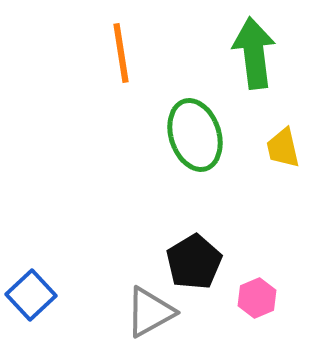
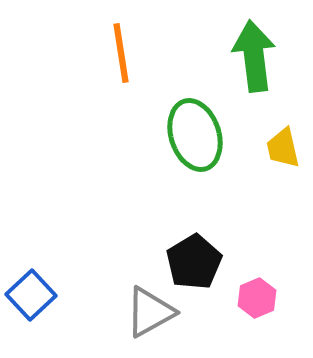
green arrow: moved 3 px down
